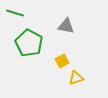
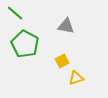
green line: rotated 24 degrees clockwise
green pentagon: moved 4 px left, 1 px down
